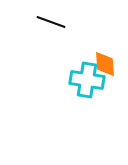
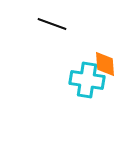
black line: moved 1 px right, 2 px down
